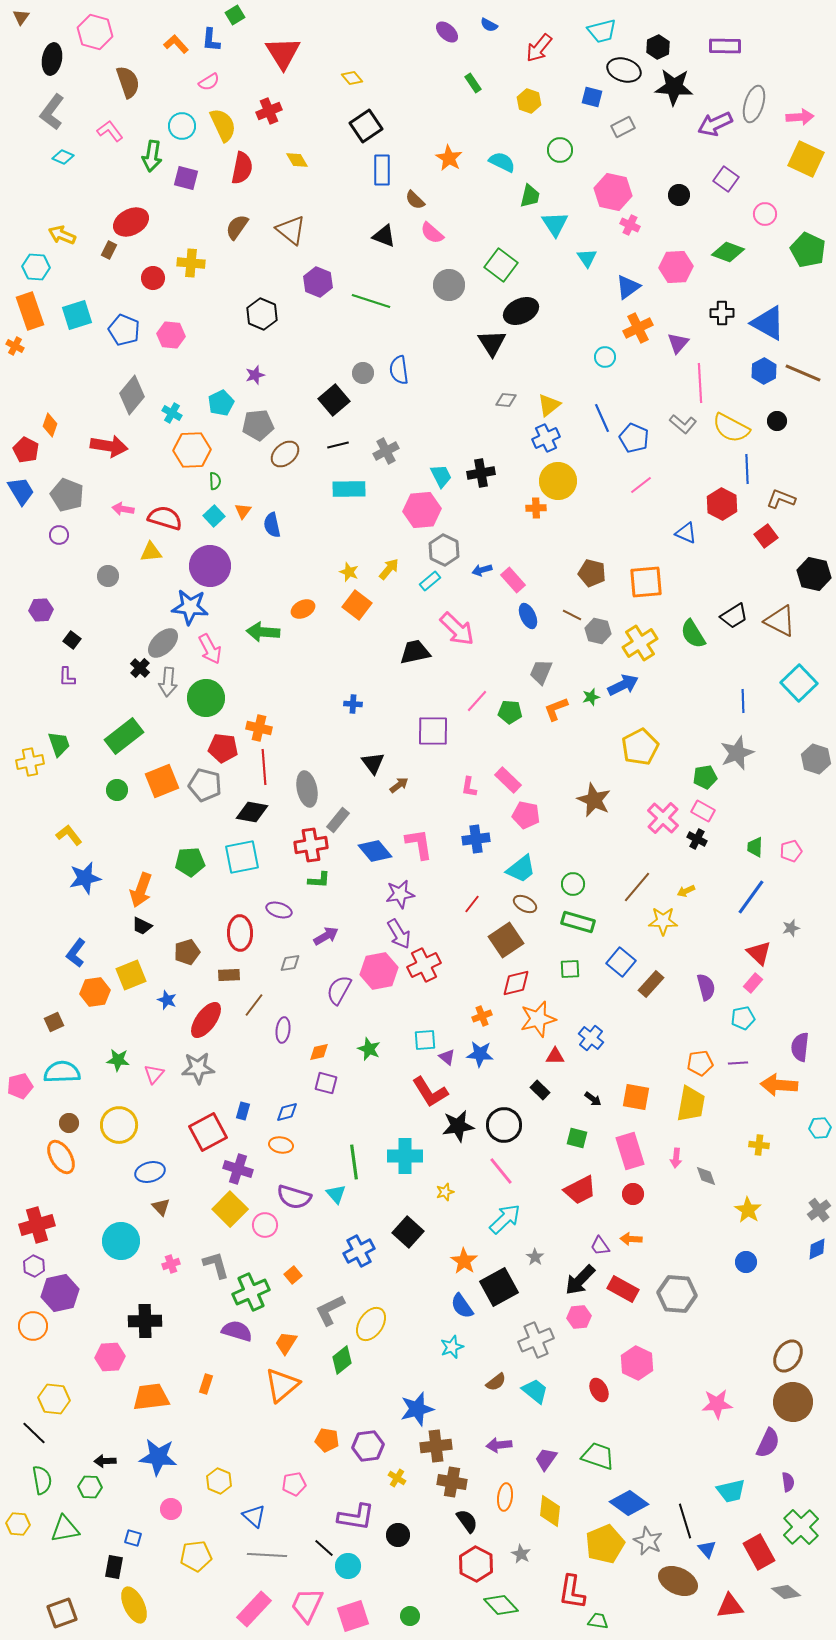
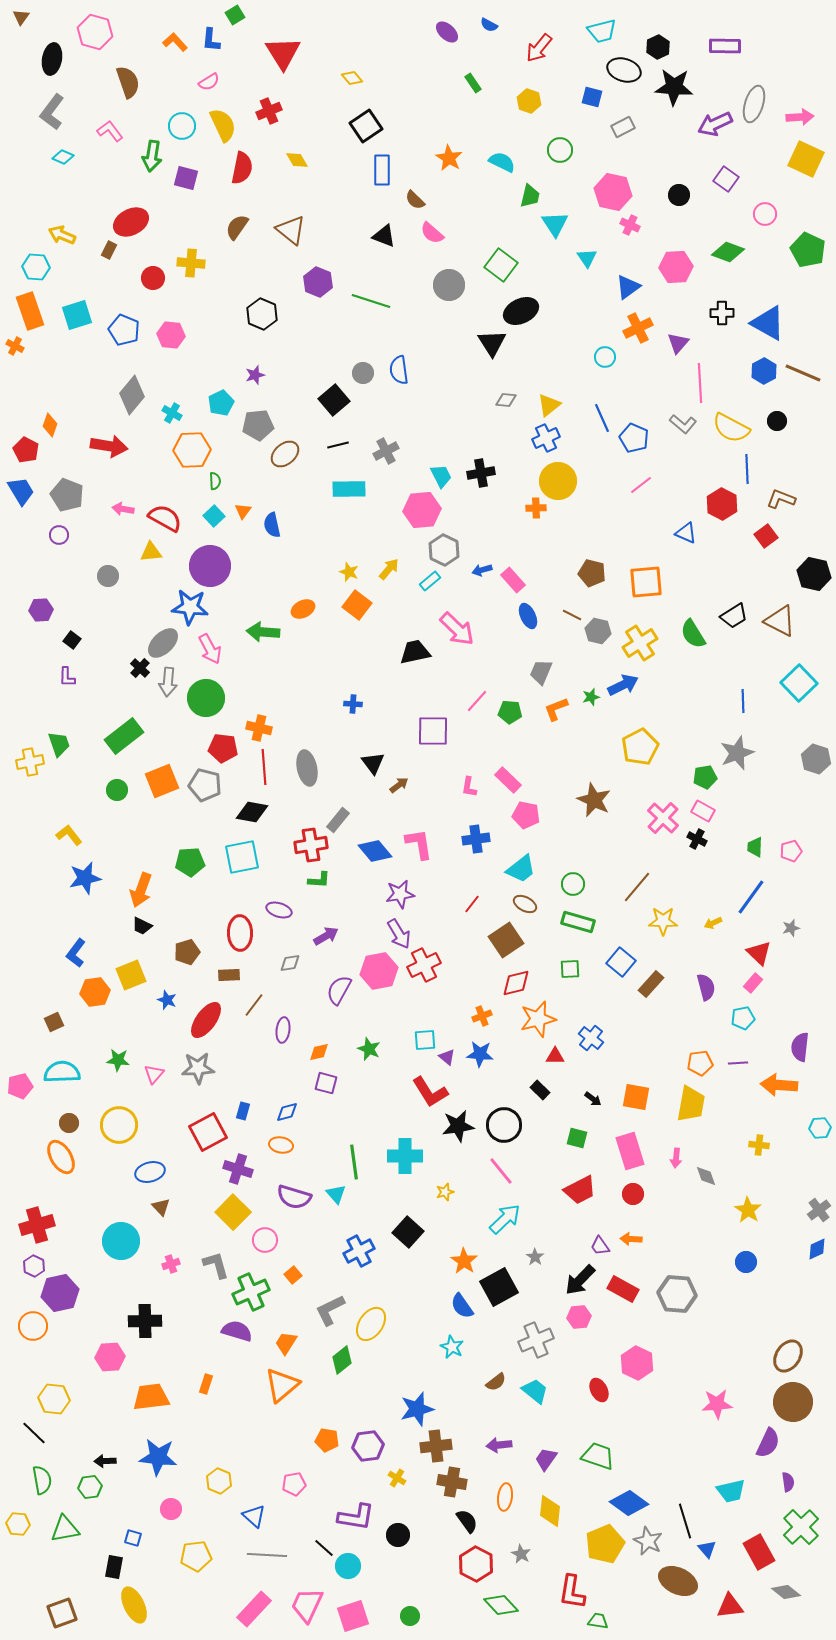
orange L-shape at (176, 44): moved 1 px left, 2 px up
red semicircle at (165, 518): rotated 12 degrees clockwise
gray ellipse at (307, 789): moved 21 px up
yellow arrow at (686, 891): moved 27 px right, 32 px down
yellow square at (230, 1209): moved 3 px right, 3 px down
pink circle at (265, 1225): moved 15 px down
cyan star at (452, 1347): rotated 25 degrees counterclockwise
green hexagon at (90, 1487): rotated 10 degrees counterclockwise
